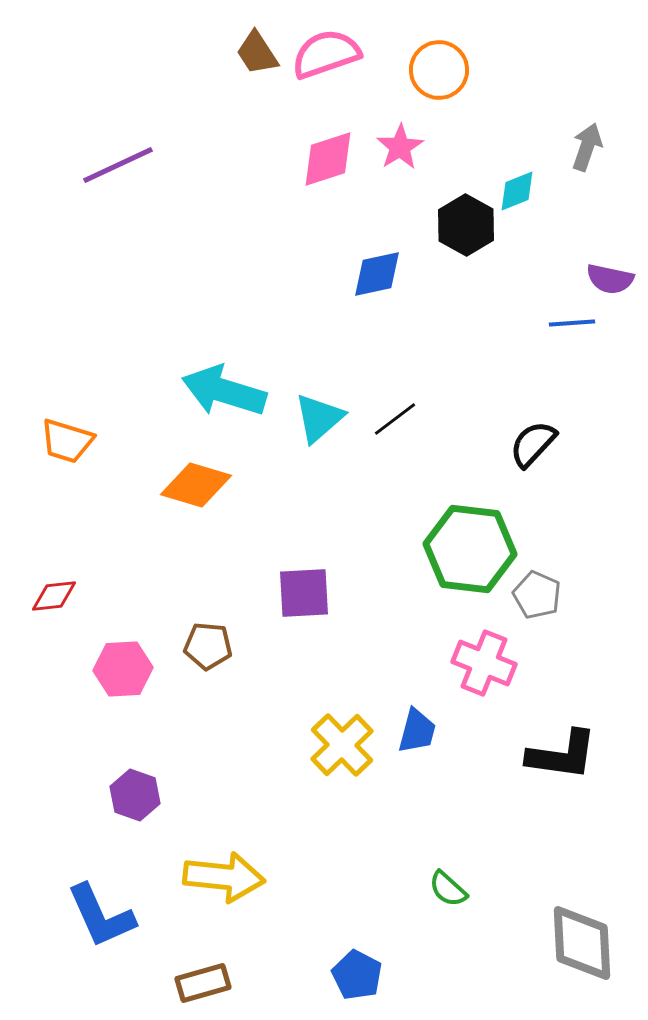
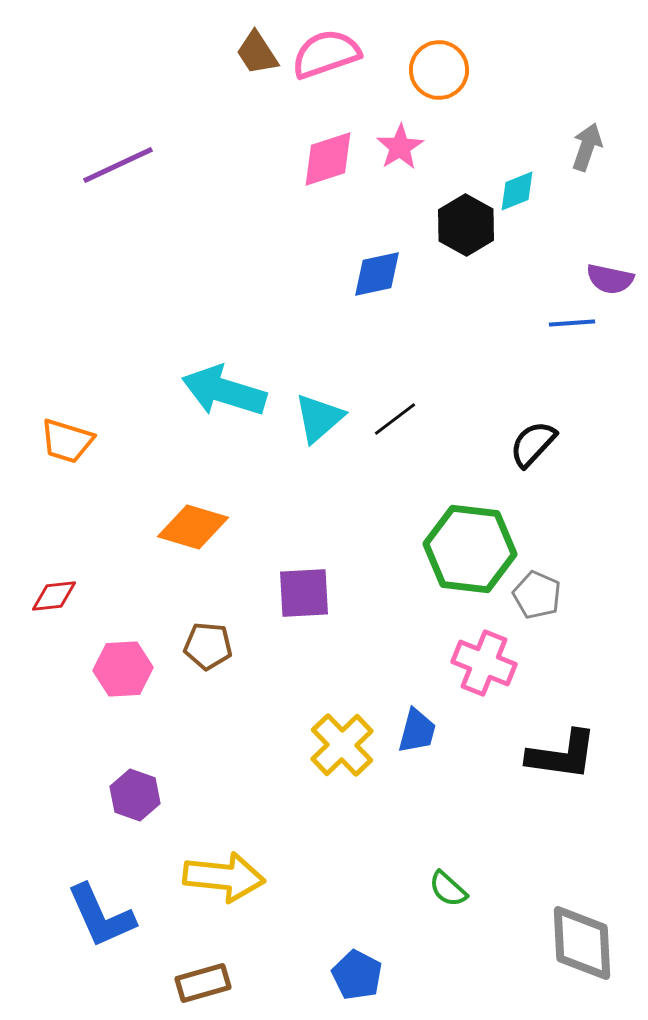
orange diamond: moved 3 px left, 42 px down
